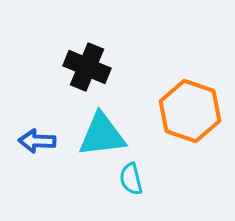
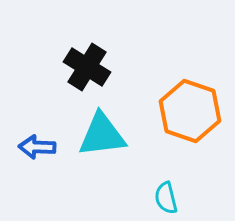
black cross: rotated 9 degrees clockwise
blue arrow: moved 6 px down
cyan semicircle: moved 35 px right, 19 px down
